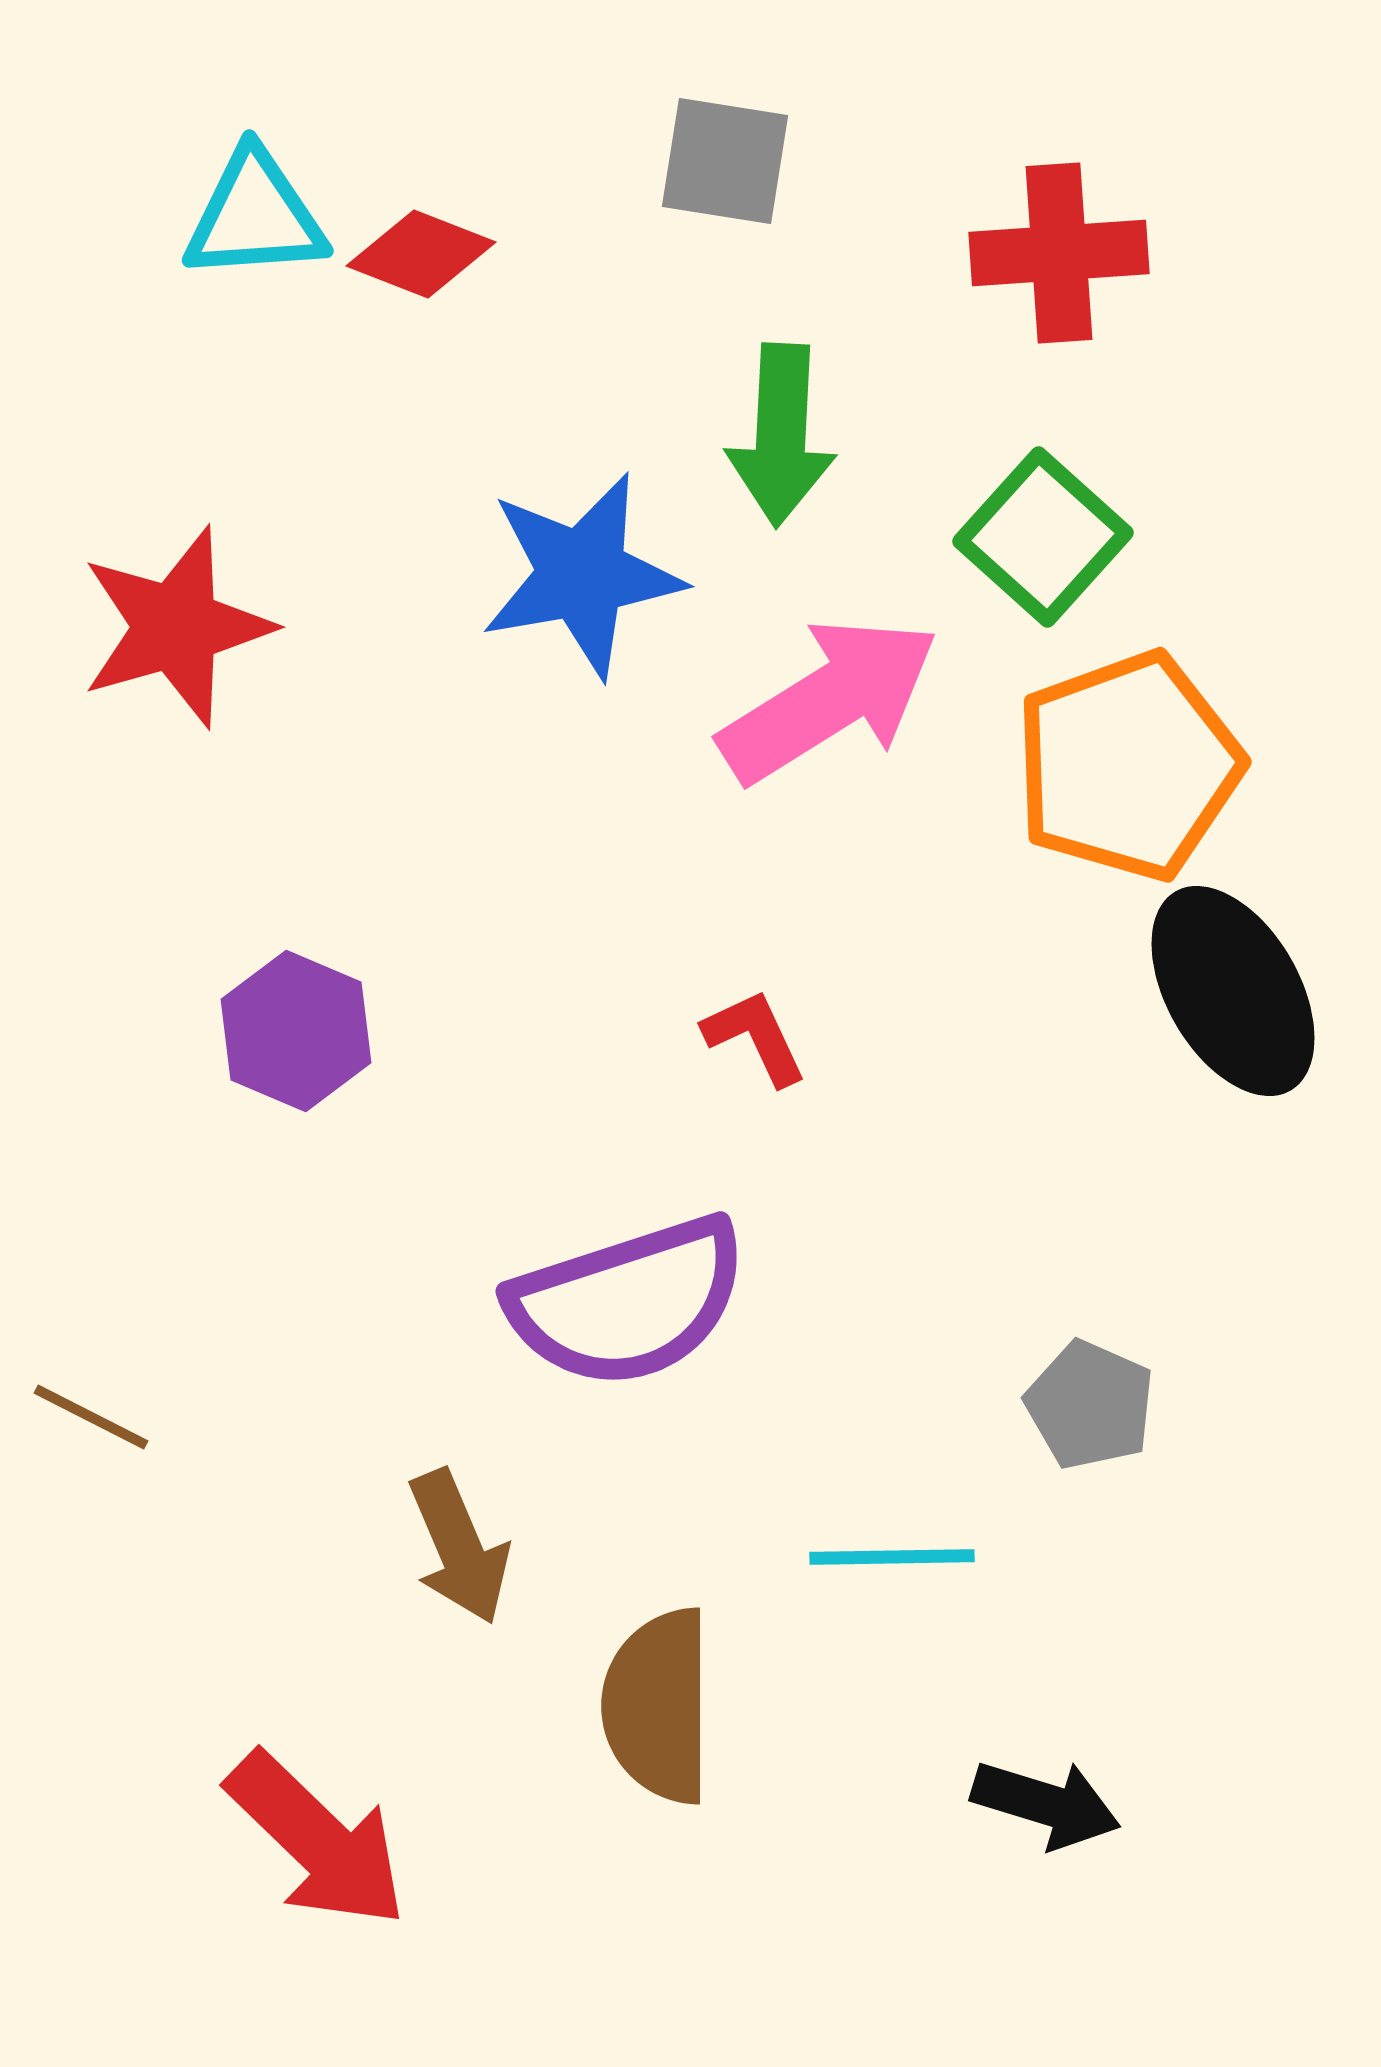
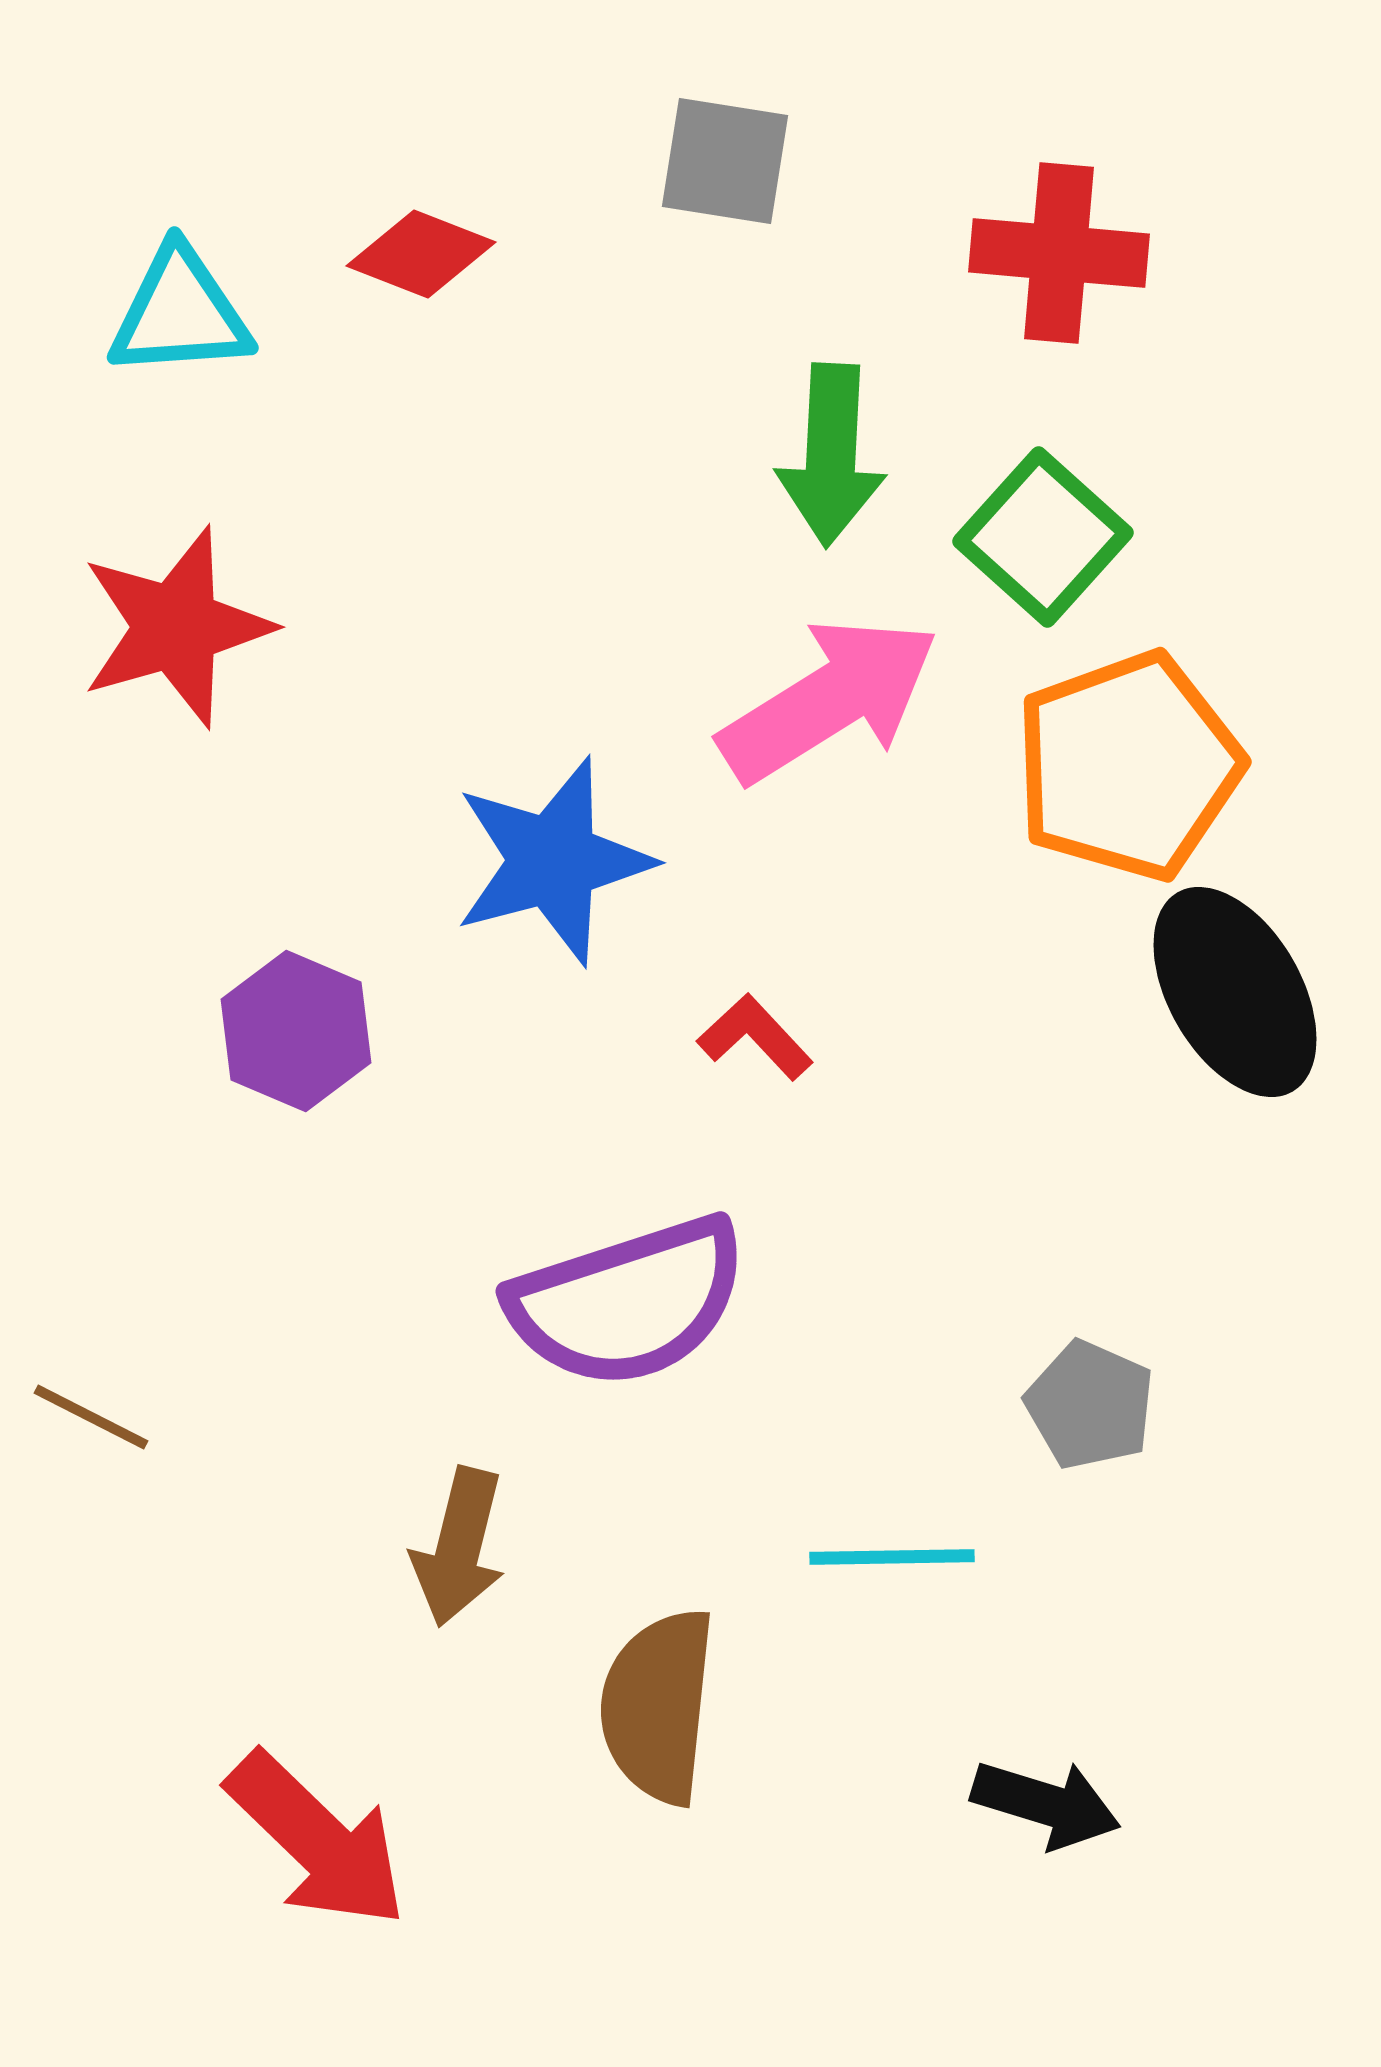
cyan triangle: moved 75 px left, 97 px down
red cross: rotated 9 degrees clockwise
green arrow: moved 50 px right, 20 px down
blue star: moved 29 px left, 286 px down; rotated 5 degrees counterclockwise
black ellipse: moved 2 px right, 1 px down
red L-shape: rotated 18 degrees counterclockwise
brown arrow: rotated 37 degrees clockwise
brown semicircle: rotated 6 degrees clockwise
